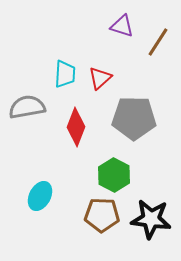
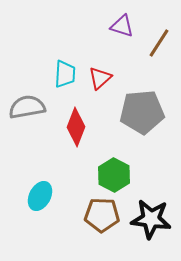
brown line: moved 1 px right, 1 px down
gray pentagon: moved 8 px right, 6 px up; rotated 6 degrees counterclockwise
